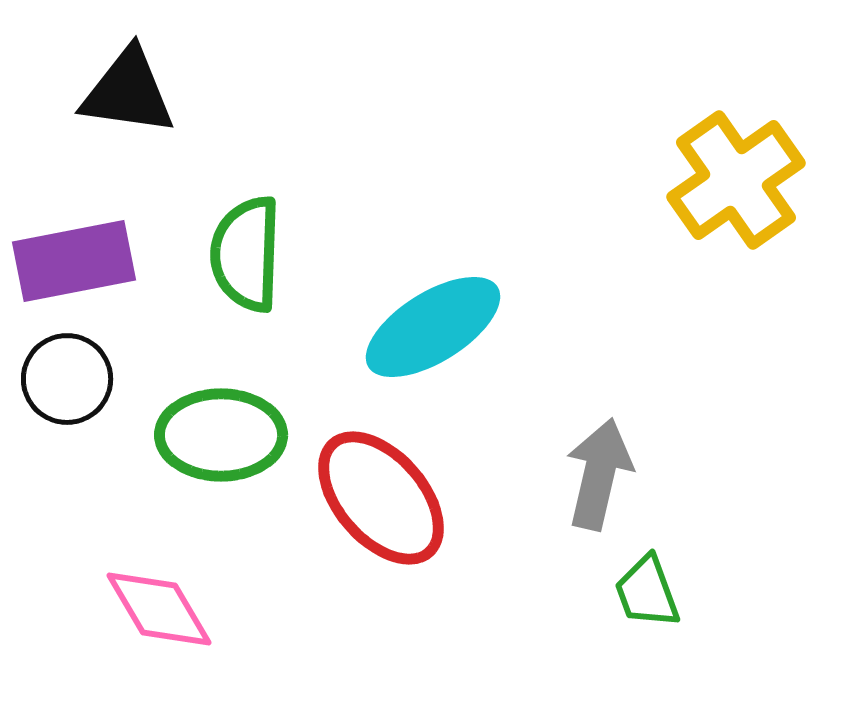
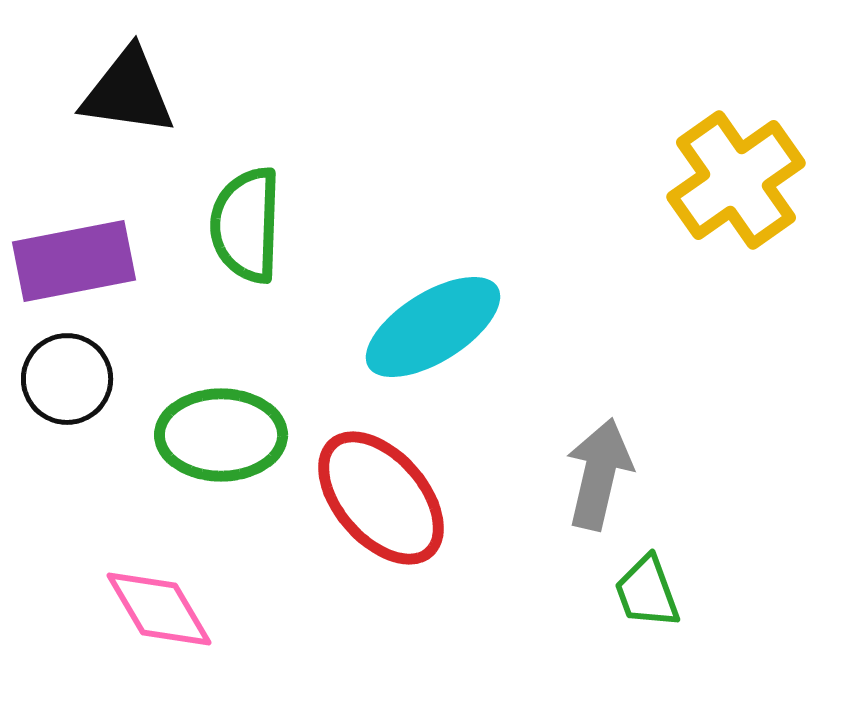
green semicircle: moved 29 px up
